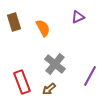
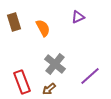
purple line: rotated 20 degrees clockwise
